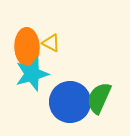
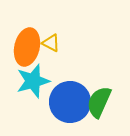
orange ellipse: rotated 15 degrees clockwise
cyan star: moved 1 px right, 7 px down
green semicircle: moved 4 px down
